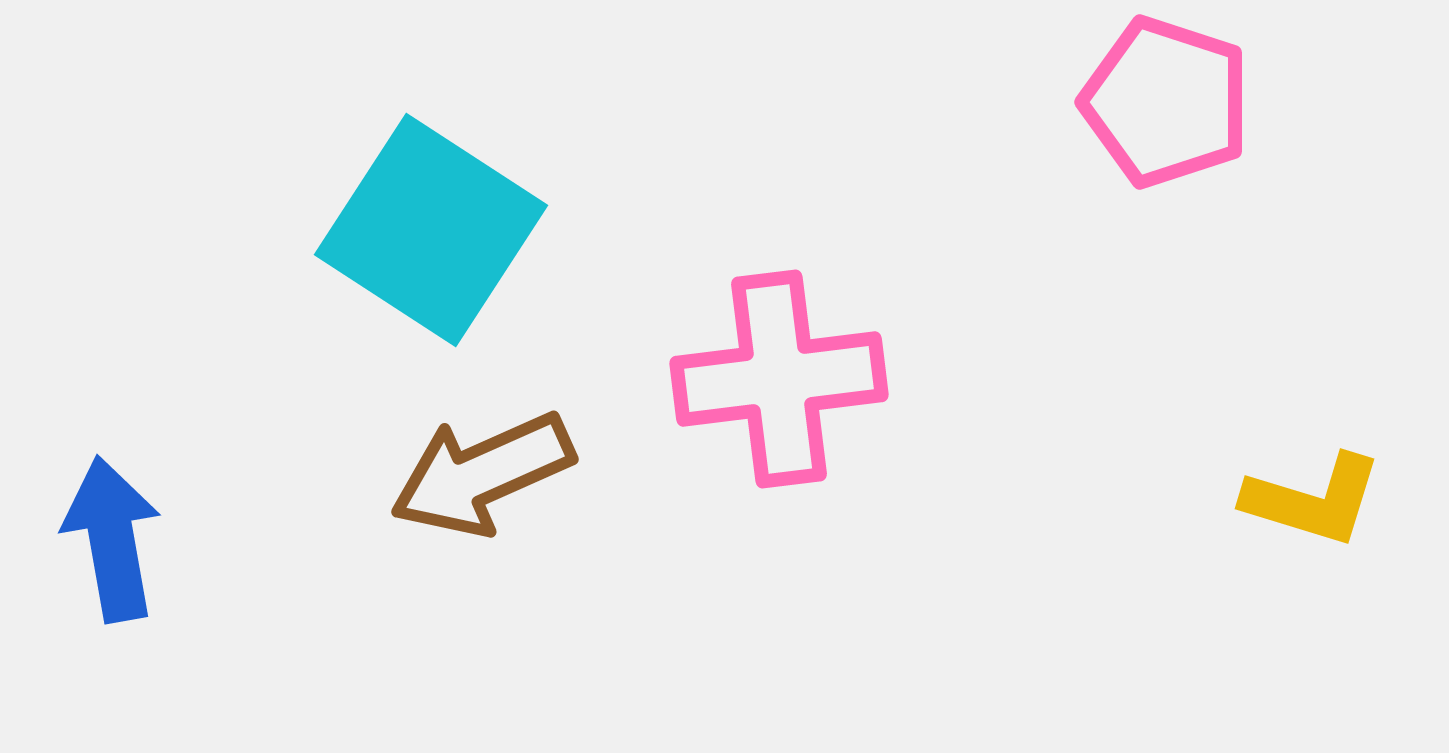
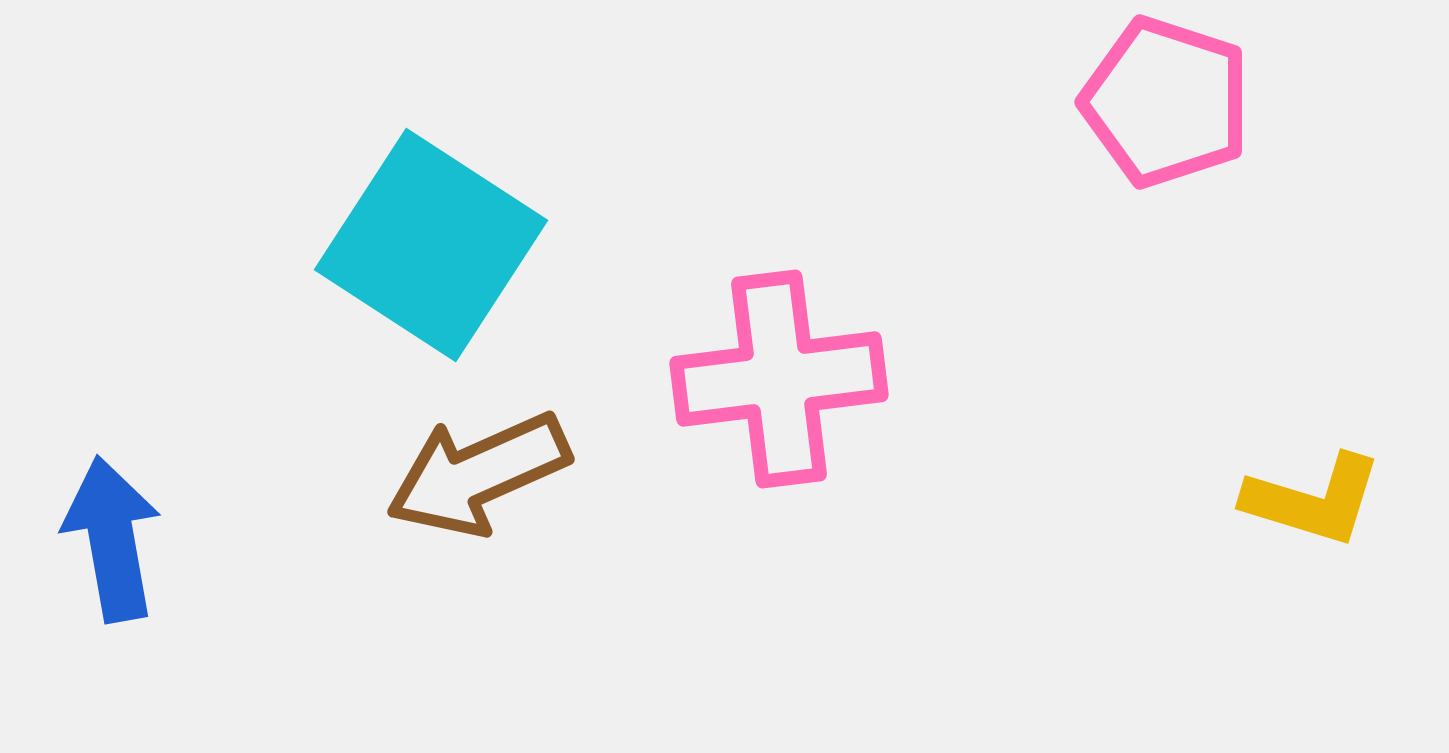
cyan square: moved 15 px down
brown arrow: moved 4 px left
